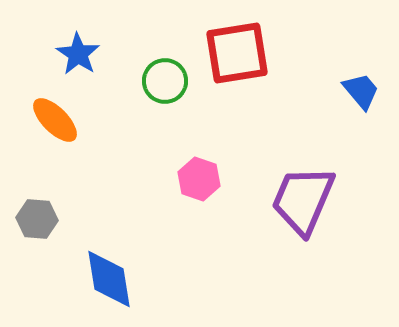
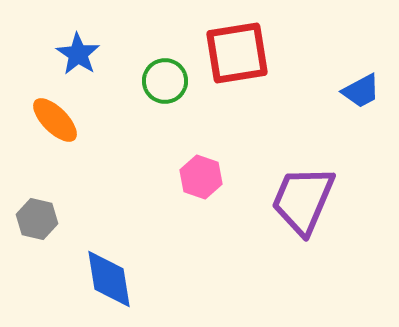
blue trapezoid: rotated 102 degrees clockwise
pink hexagon: moved 2 px right, 2 px up
gray hexagon: rotated 9 degrees clockwise
